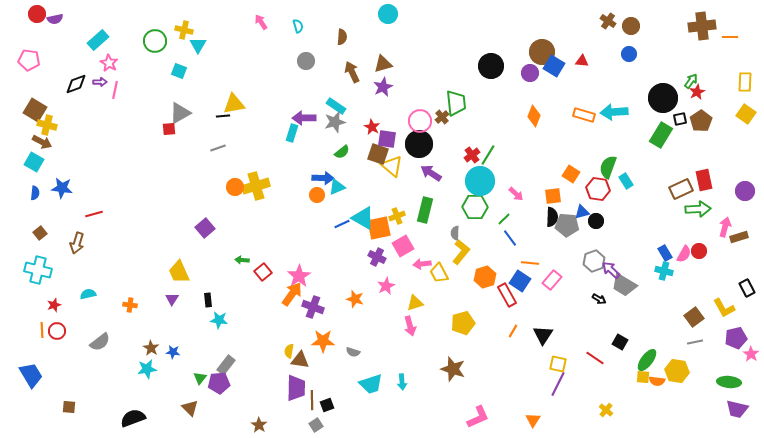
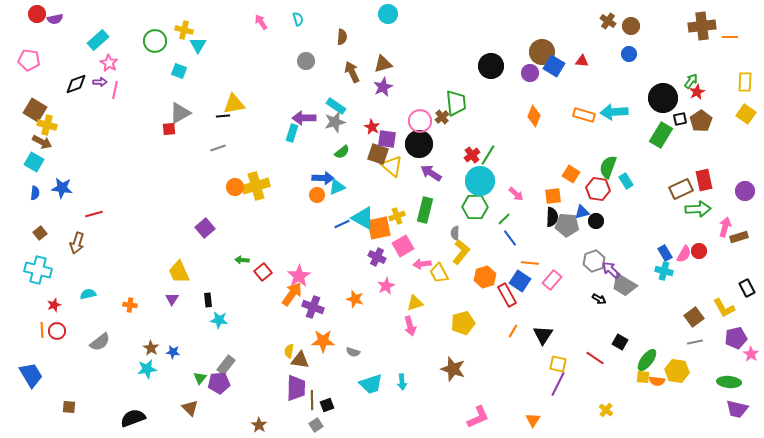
cyan semicircle at (298, 26): moved 7 px up
